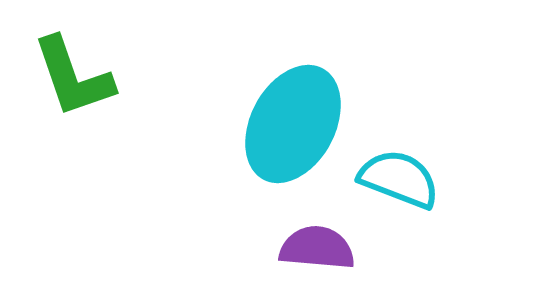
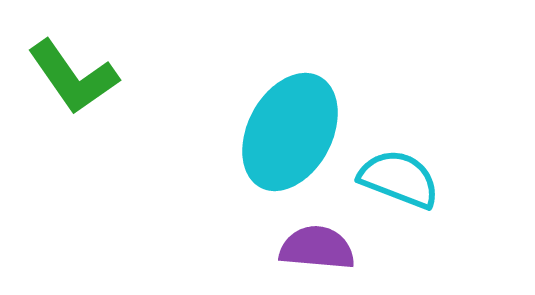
green L-shape: rotated 16 degrees counterclockwise
cyan ellipse: moved 3 px left, 8 px down
